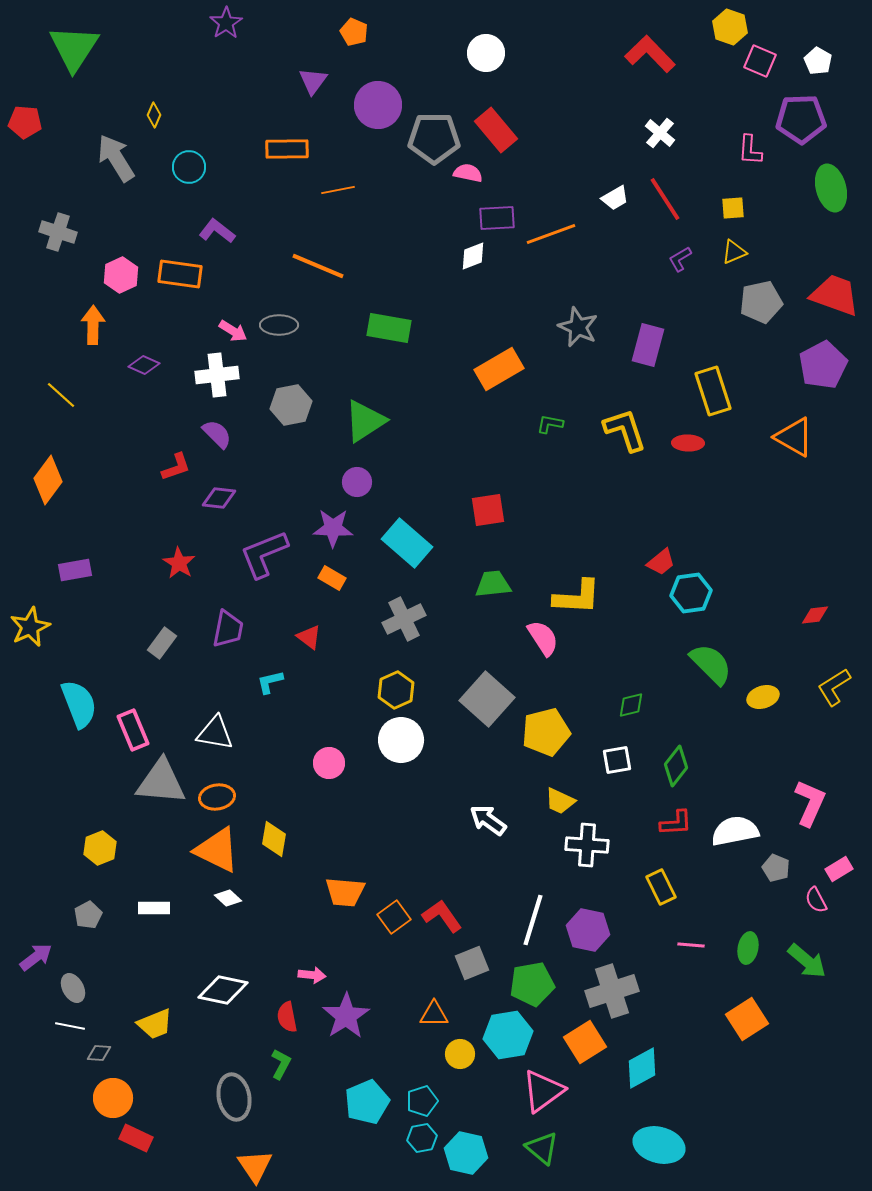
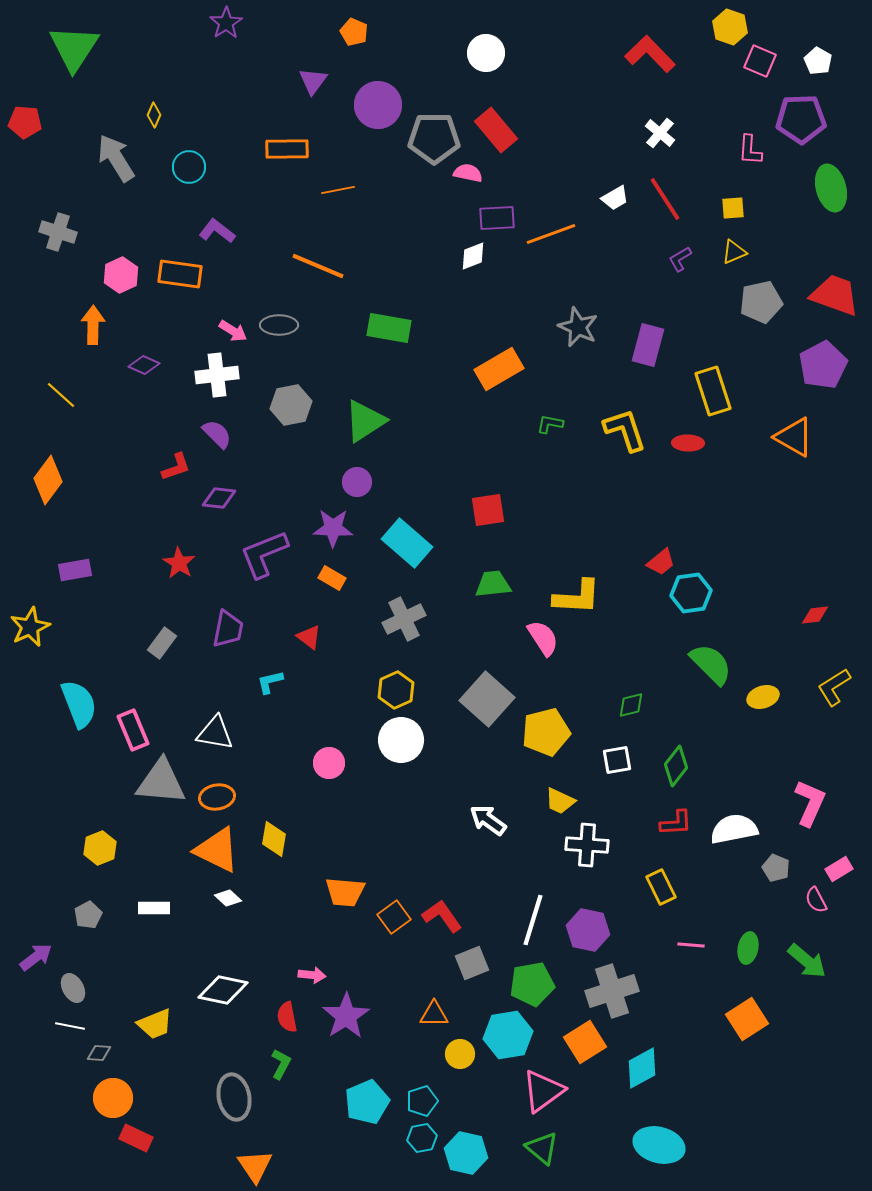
white semicircle at (735, 831): moved 1 px left, 2 px up
